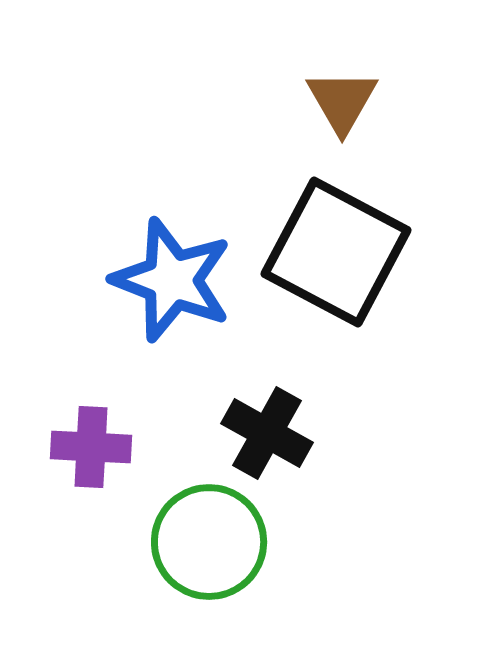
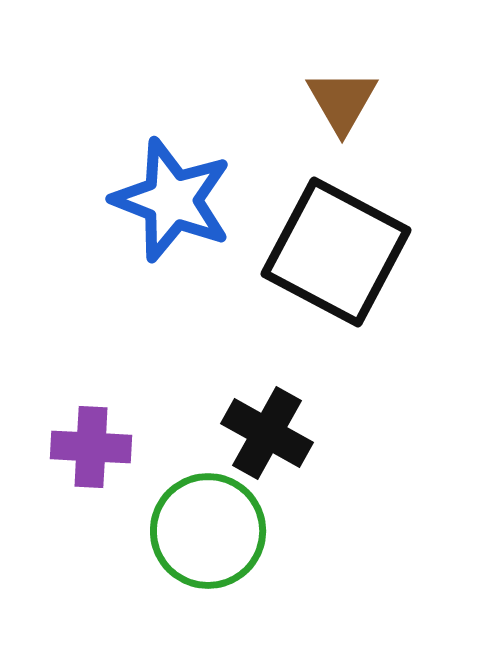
blue star: moved 80 px up
green circle: moved 1 px left, 11 px up
